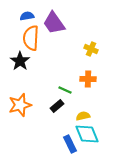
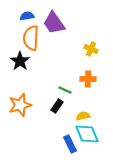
black rectangle: rotated 16 degrees counterclockwise
